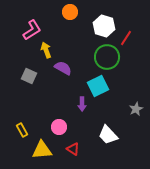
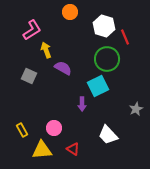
red line: moved 1 px left, 1 px up; rotated 56 degrees counterclockwise
green circle: moved 2 px down
pink circle: moved 5 px left, 1 px down
